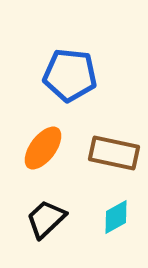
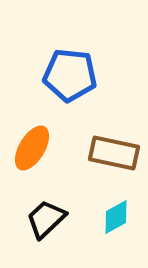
orange ellipse: moved 11 px left; rotated 6 degrees counterclockwise
